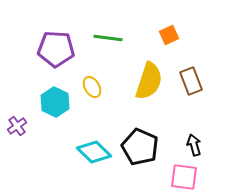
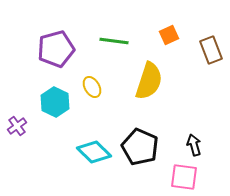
green line: moved 6 px right, 3 px down
purple pentagon: rotated 18 degrees counterclockwise
brown rectangle: moved 20 px right, 31 px up
